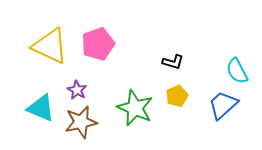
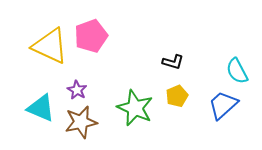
pink pentagon: moved 7 px left, 8 px up
